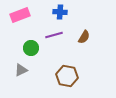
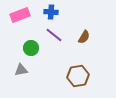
blue cross: moved 9 px left
purple line: rotated 54 degrees clockwise
gray triangle: rotated 16 degrees clockwise
brown hexagon: moved 11 px right; rotated 20 degrees counterclockwise
